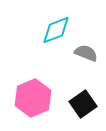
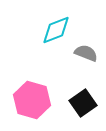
pink hexagon: moved 1 px left, 2 px down; rotated 21 degrees counterclockwise
black square: moved 1 px up
